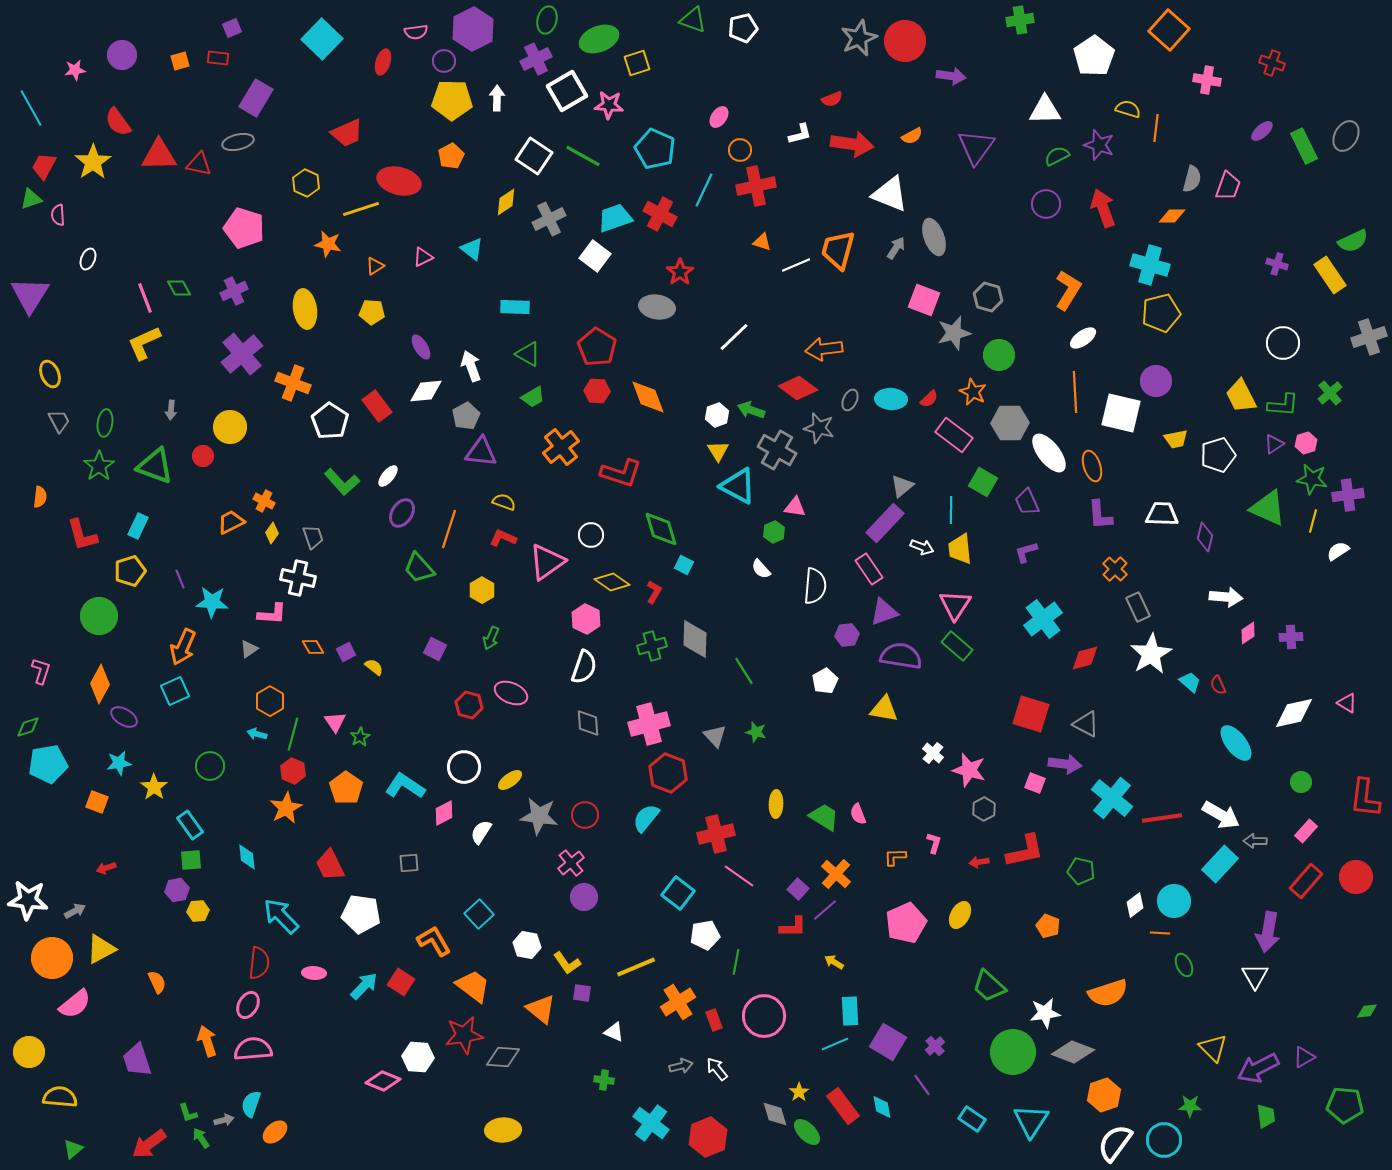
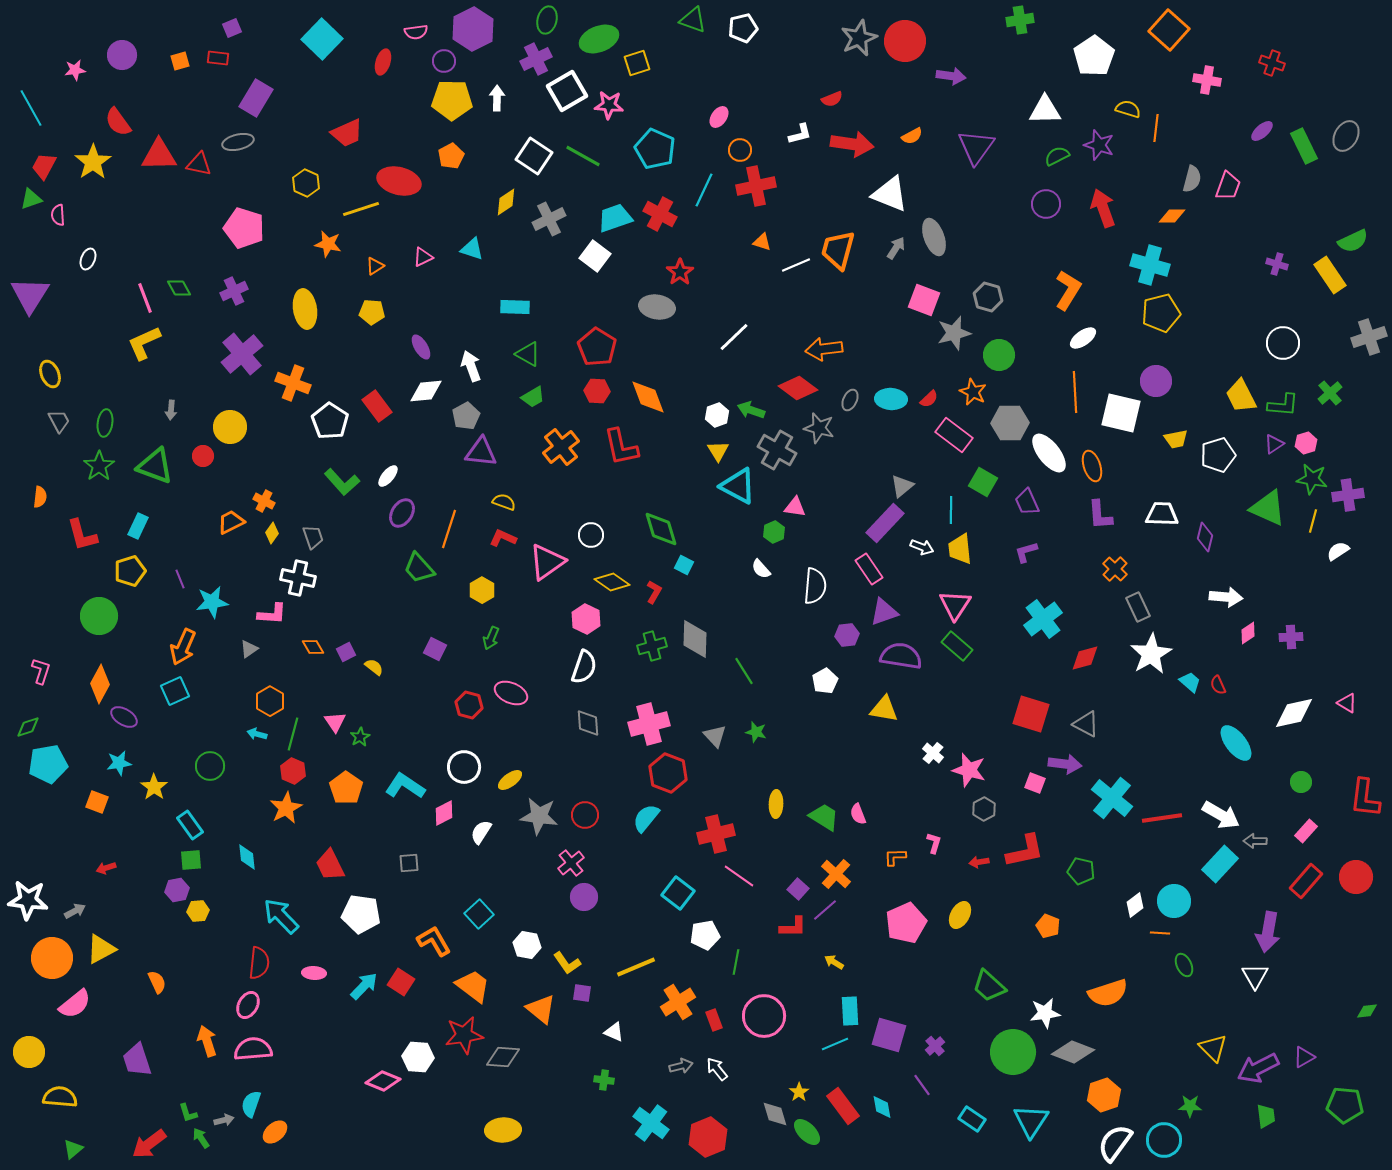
cyan triangle at (472, 249): rotated 20 degrees counterclockwise
red L-shape at (621, 473): moved 26 px up; rotated 60 degrees clockwise
cyan star at (212, 602): rotated 12 degrees counterclockwise
purple square at (888, 1042): moved 1 px right, 7 px up; rotated 15 degrees counterclockwise
